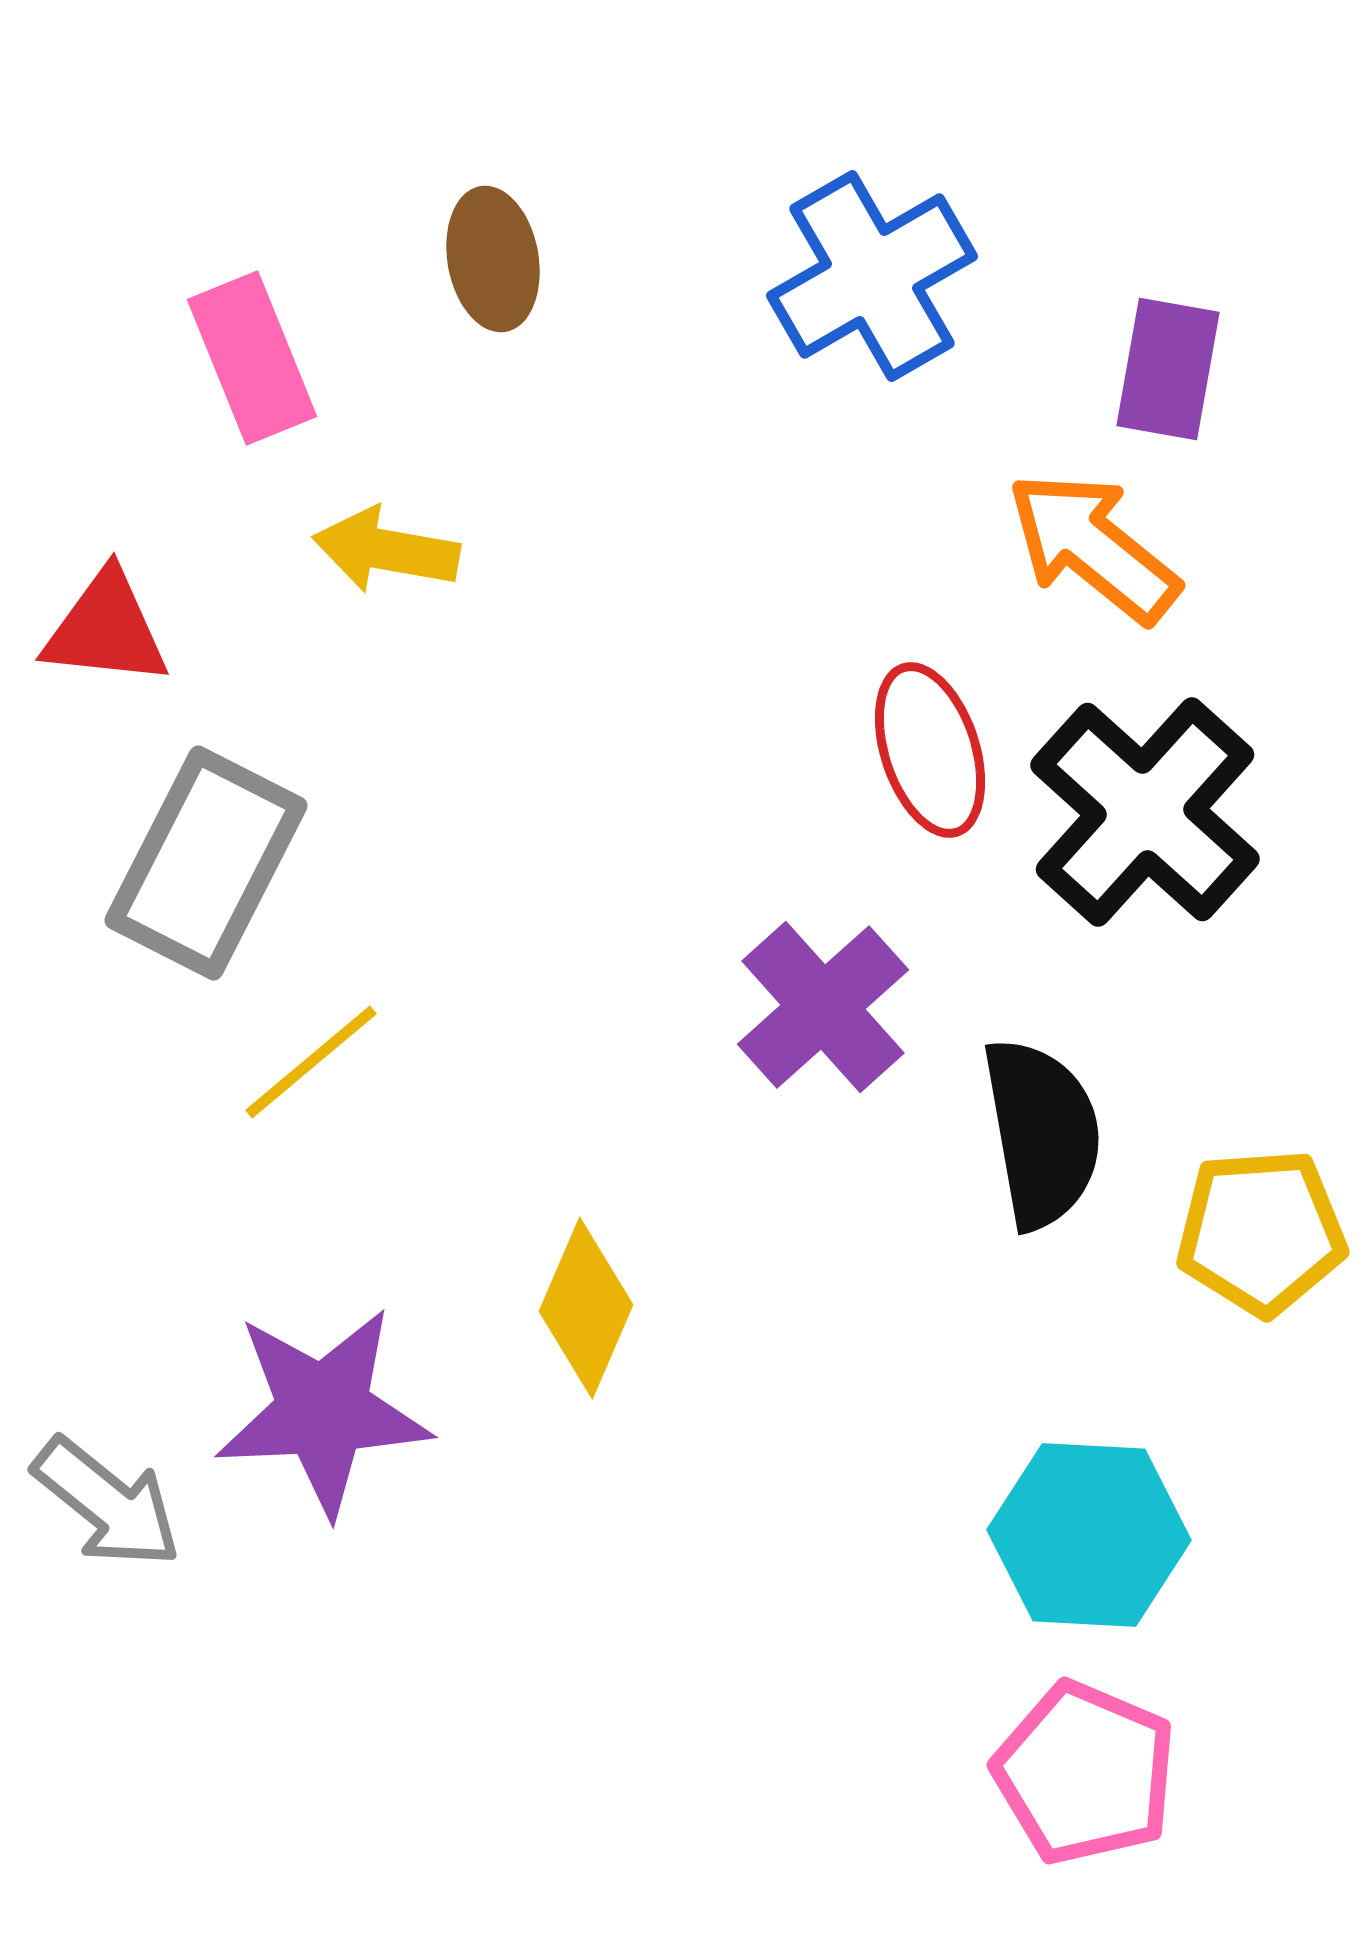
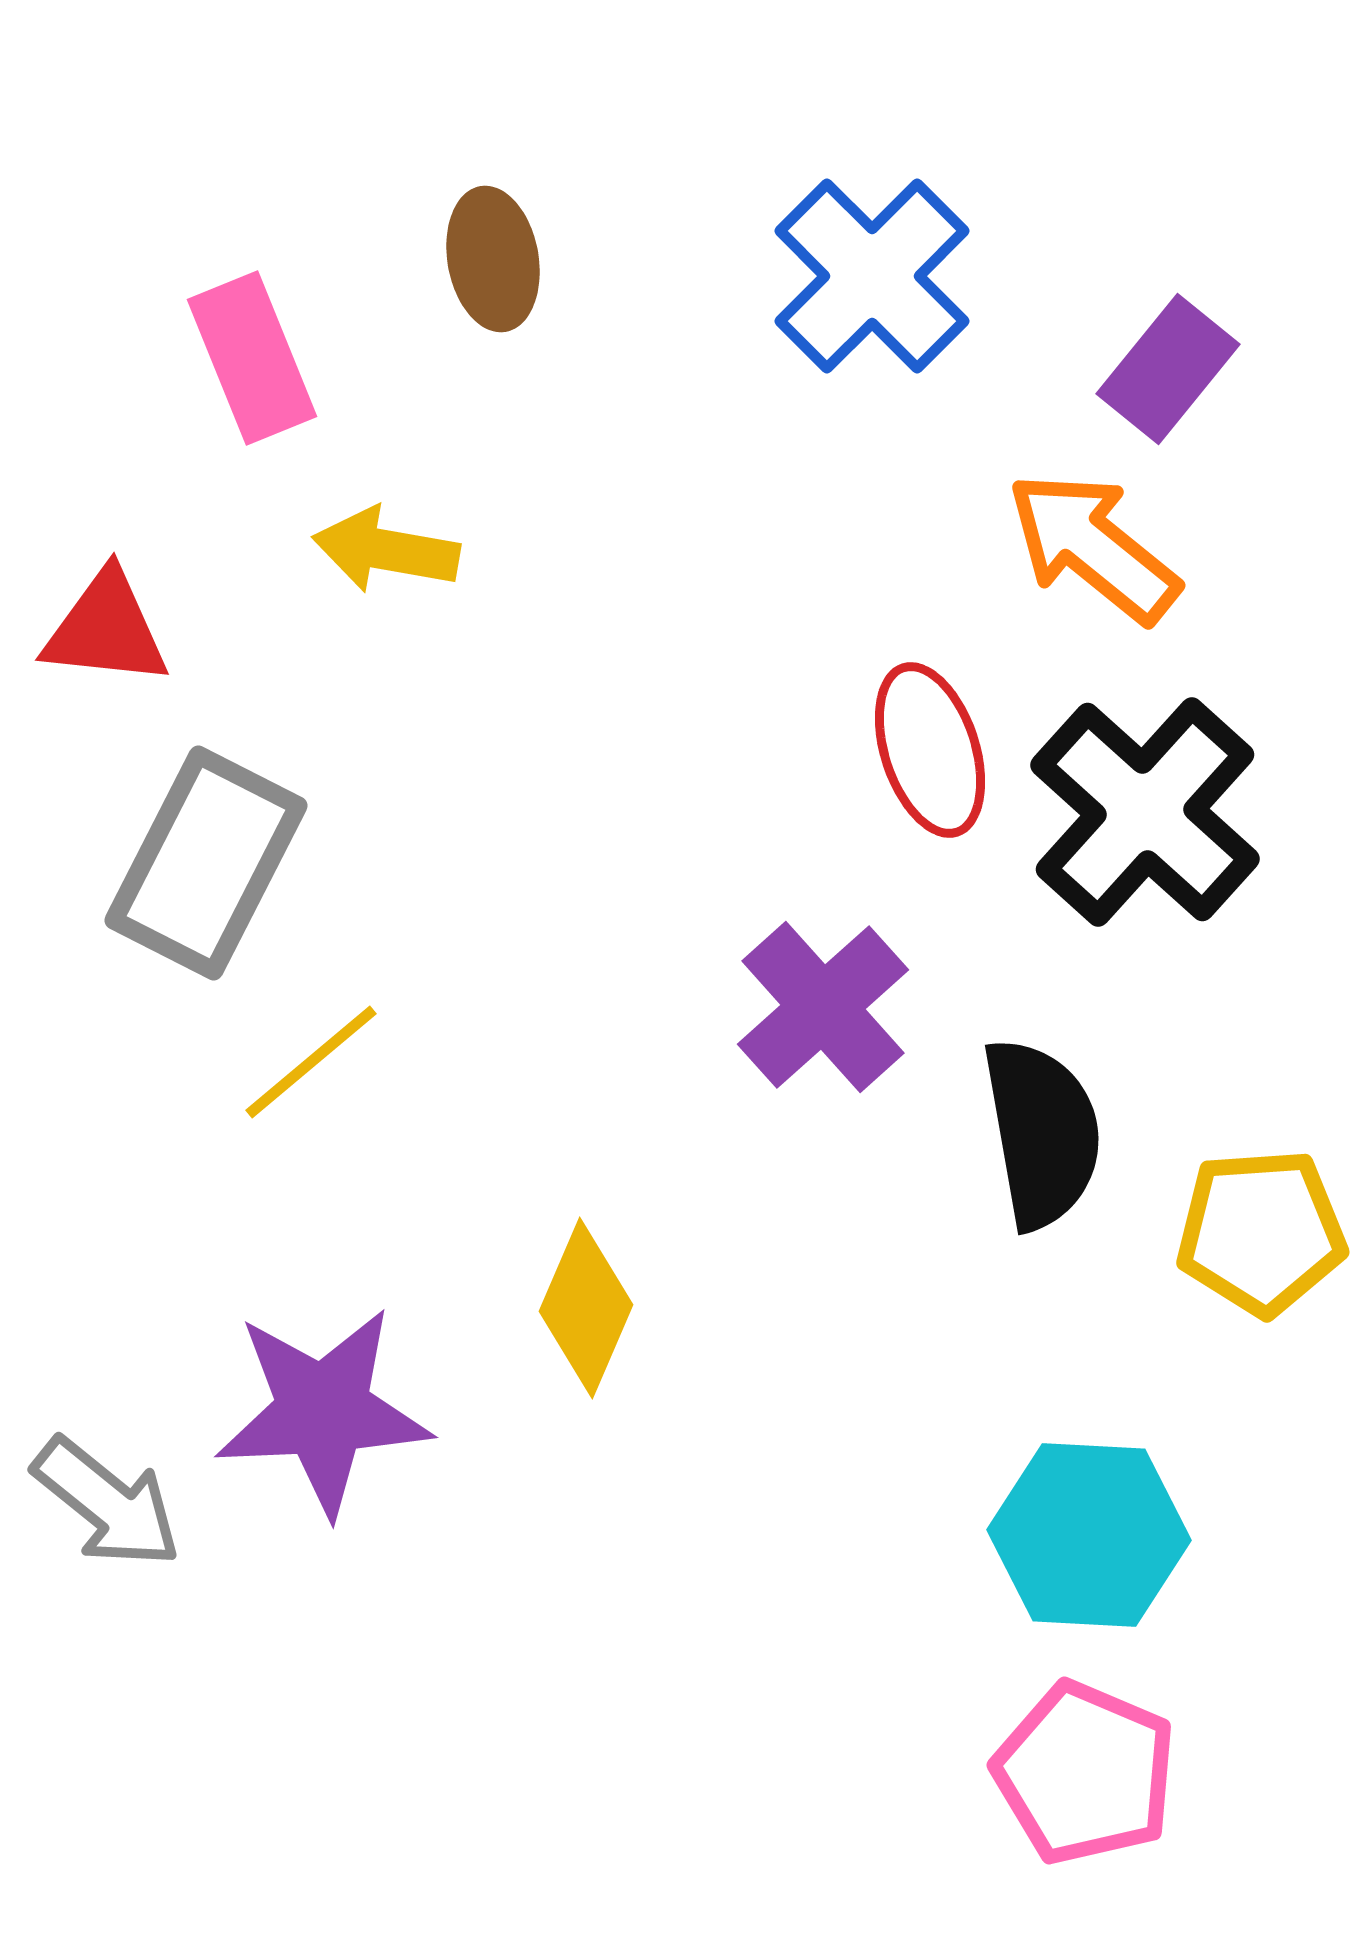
blue cross: rotated 15 degrees counterclockwise
purple rectangle: rotated 29 degrees clockwise
